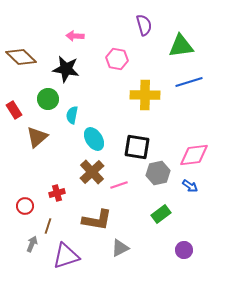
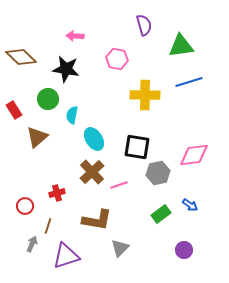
blue arrow: moved 19 px down
gray triangle: rotated 18 degrees counterclockwise
